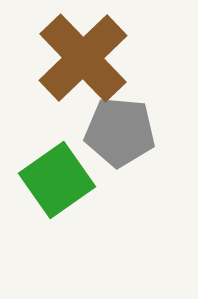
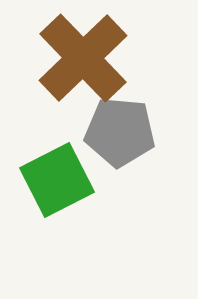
green square: rotated 8 degrees clockwise
